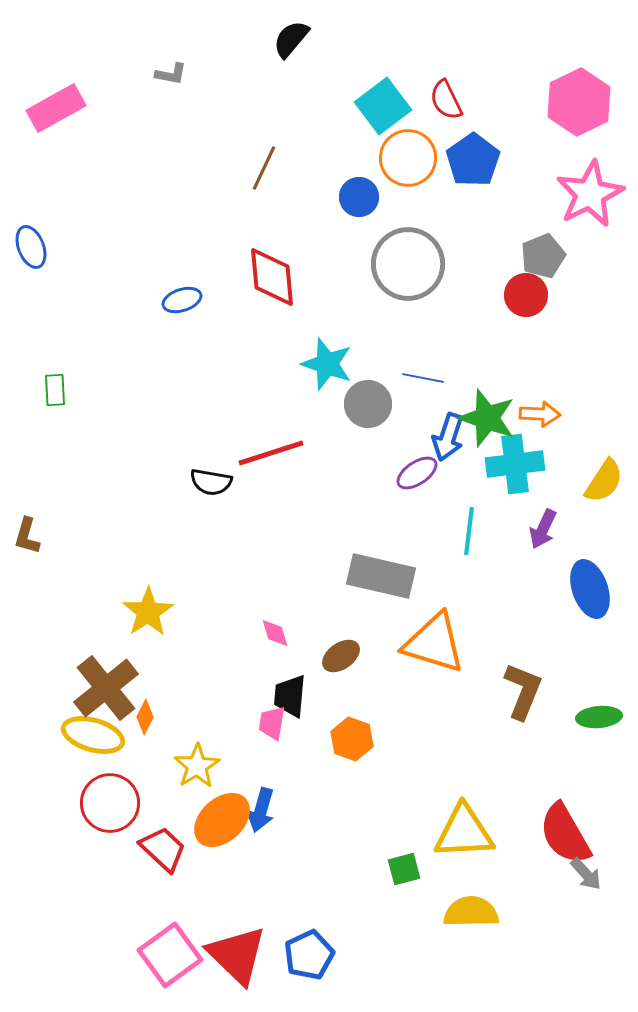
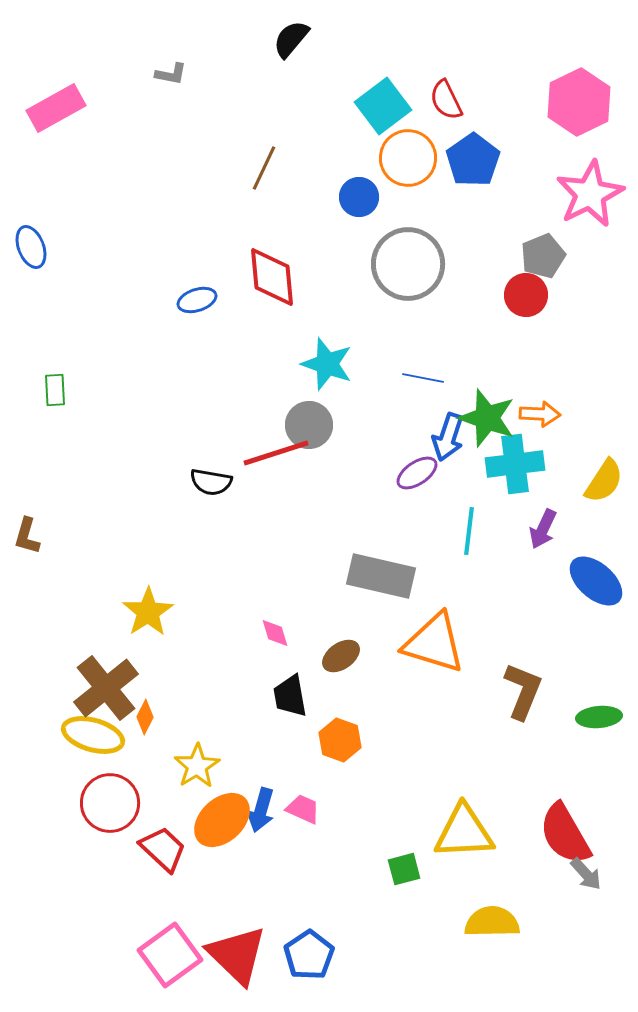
blue ellipse at (182, 300): moved 15 px right
gray circle at (368, 404): moved 59 px left, 21 px down
red line at (271, 453): moved 5 px right
blue ellipse at (590, 589): moved 6 px right, 8 px up; rotated 30 degrees counterclockwise
black trapezoid at (290, 696): rotated 15 degrees counterclockwise
pink trapezoid at (272, 723): moved 31 px right, 86 px down; rotated 105 degrees clockwise
orange hexagon at (352, 739): moved 12 px left, 1 px down
yellow semicircle at (471, 912): moved 21 px right, 10 px down
blue pentagon at (309, 955): rotated 9 degrees counterclockwise
